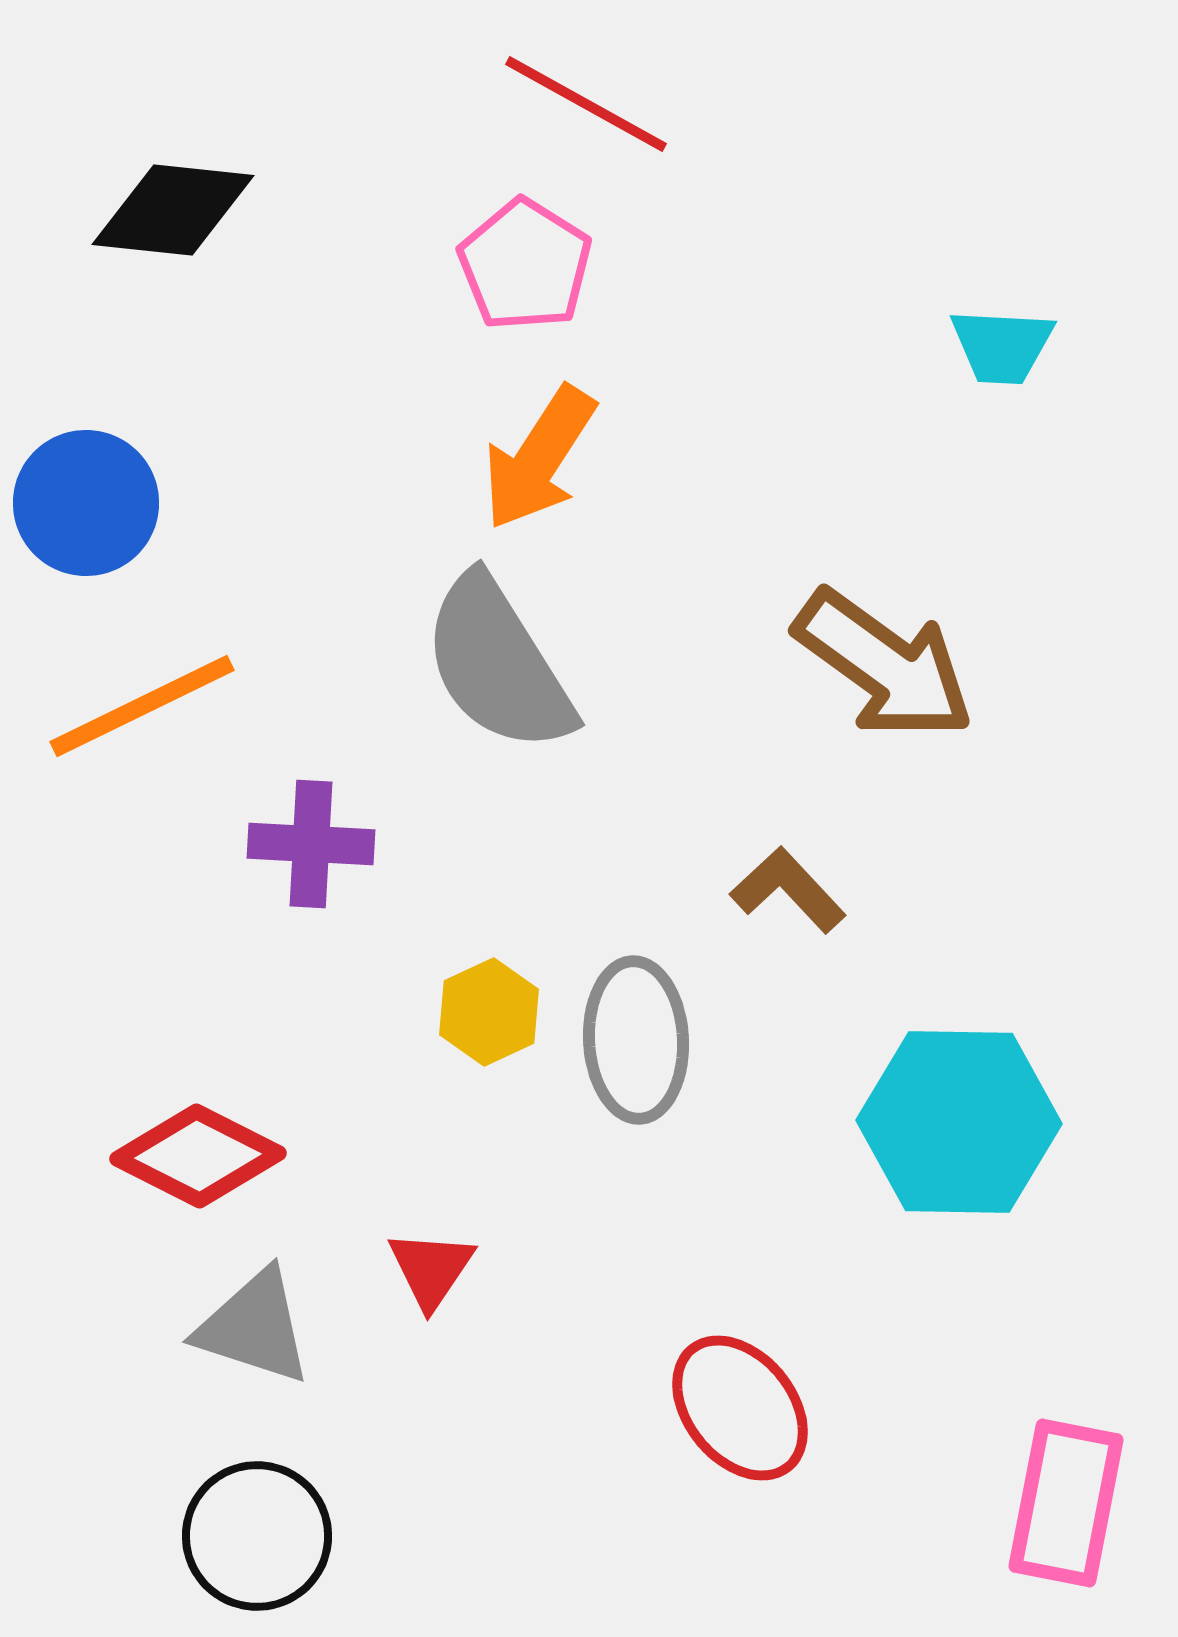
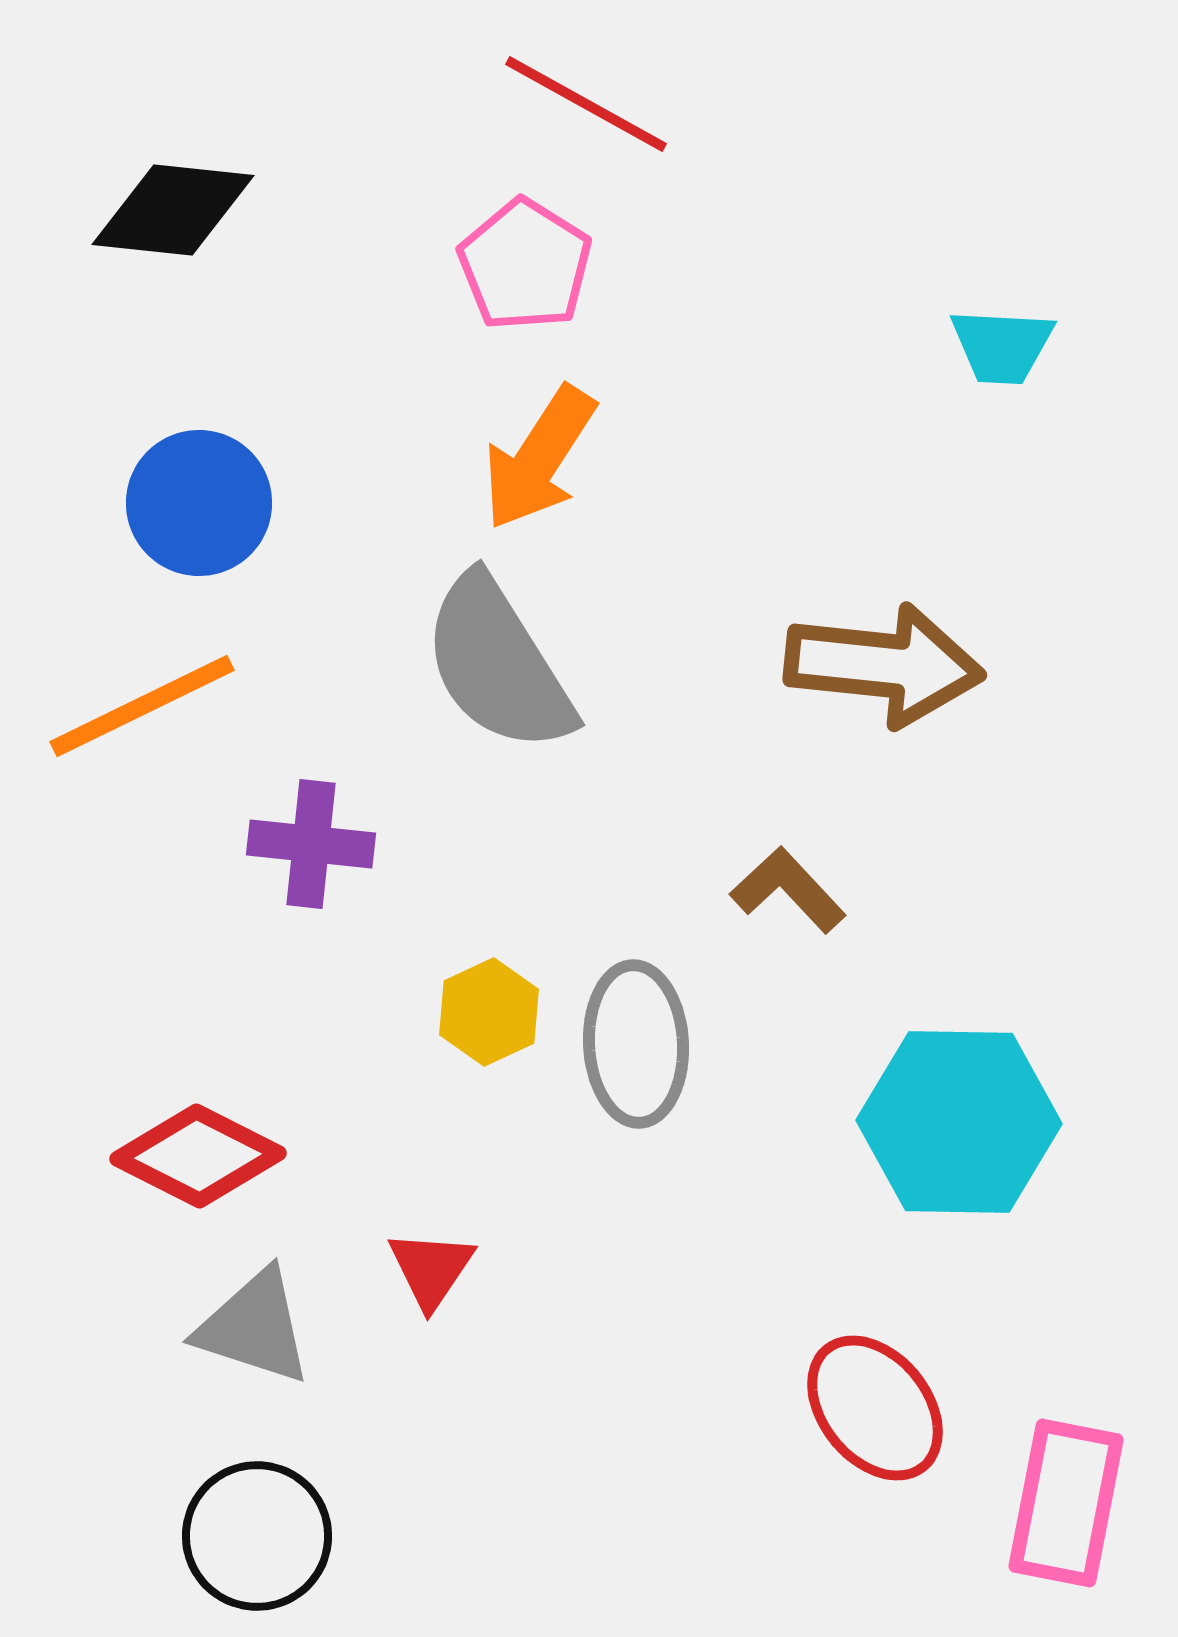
blue circle: moved 113 px right
brown arrow: rotated 30 degrees counterclockwise
purple cross: rotated 3 degrees clockwise
gray ellipse: moved 4 px down
red ellipse: moved 135 px right
